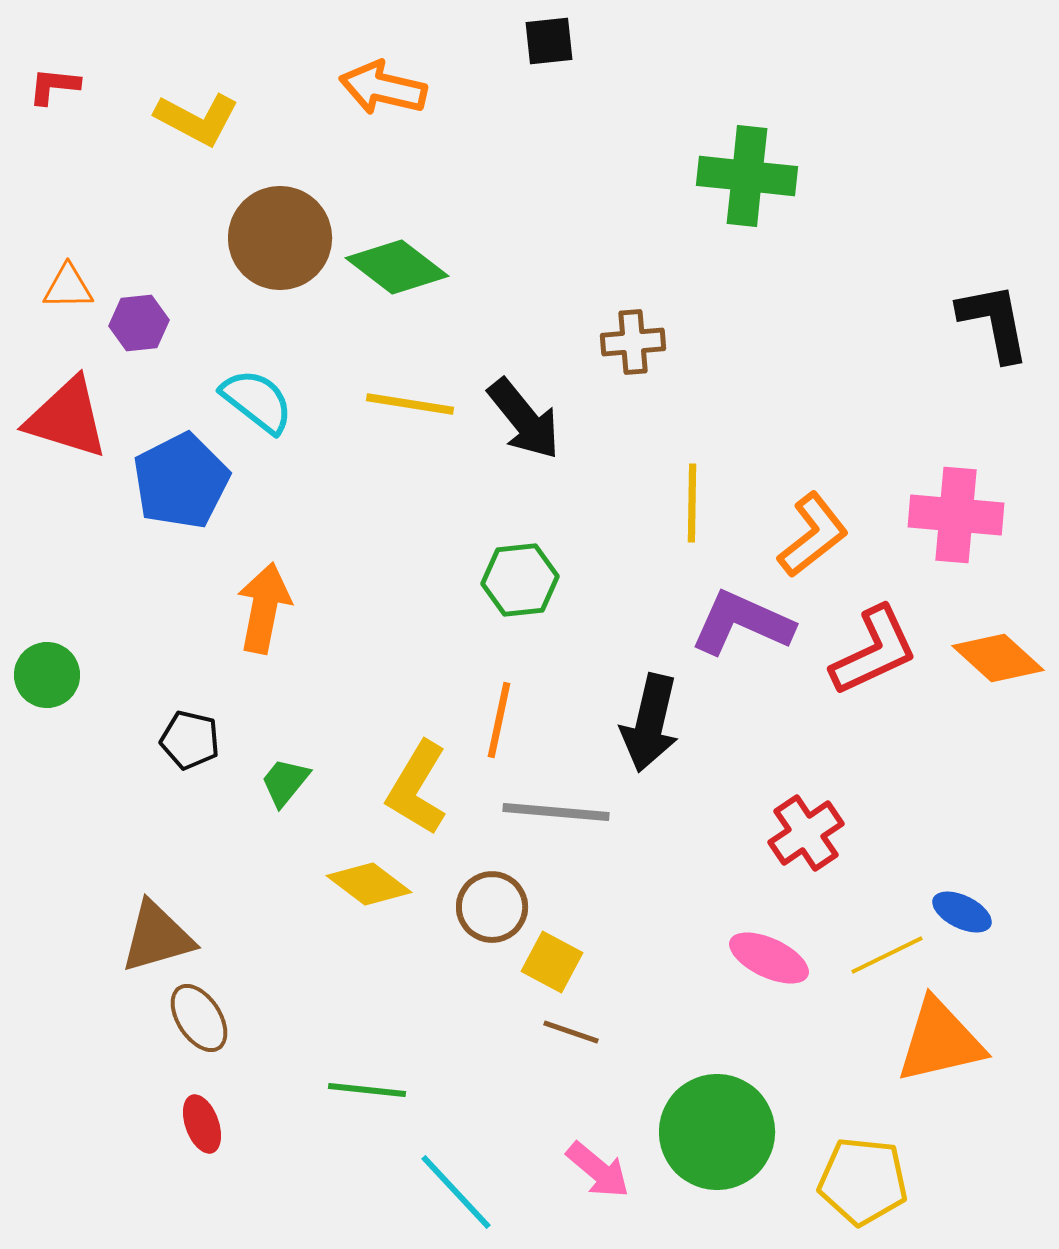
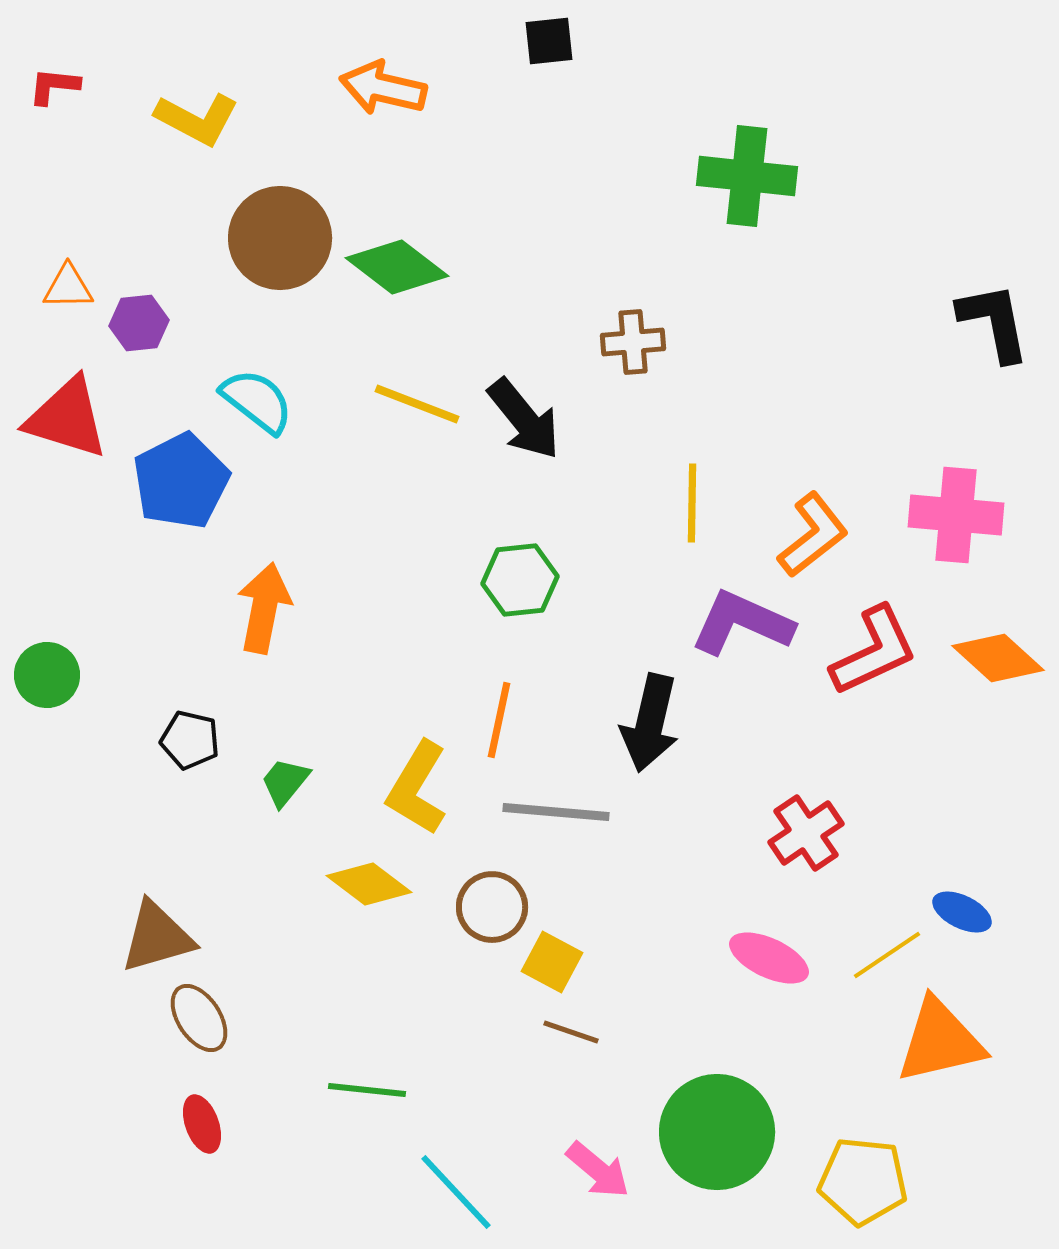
yellow line at (410, 404): moved 7 px right; rotated 12 degrees clockwise
yellow line at (887, 955): rotated 8 degrees counterclockwise
